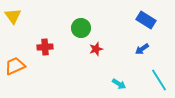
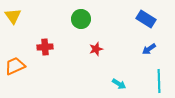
blue rectangle: moved 1 px up
green circle: moved 9 px up
blue arrow: moved 7 px right
cyan line: moved 1 px down; rotated 30 degrees clockwise
